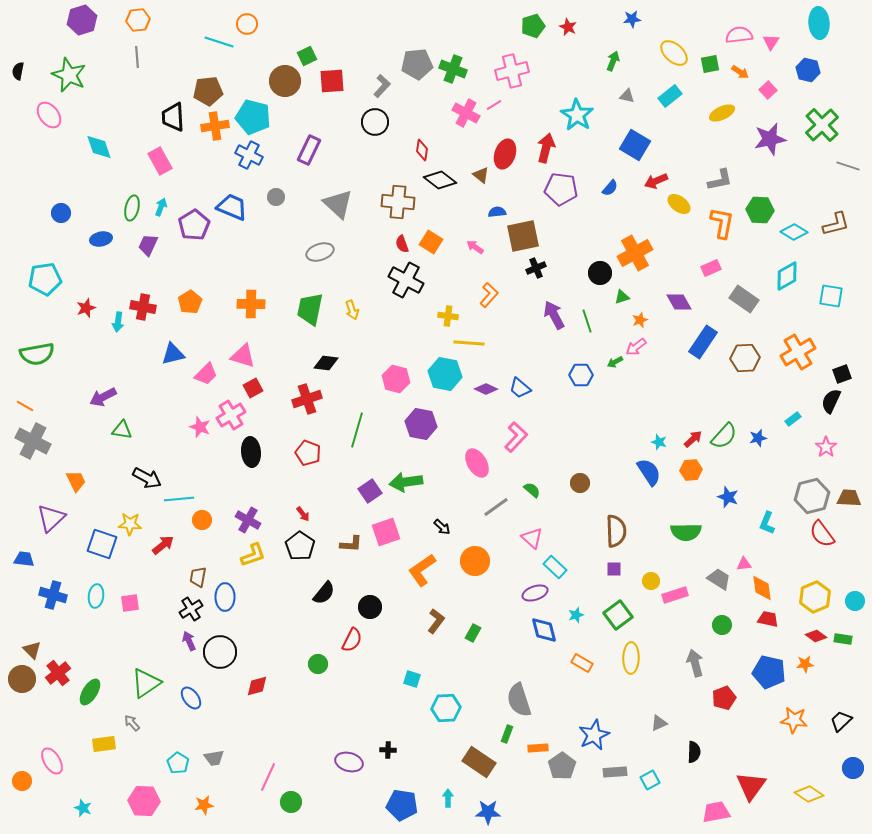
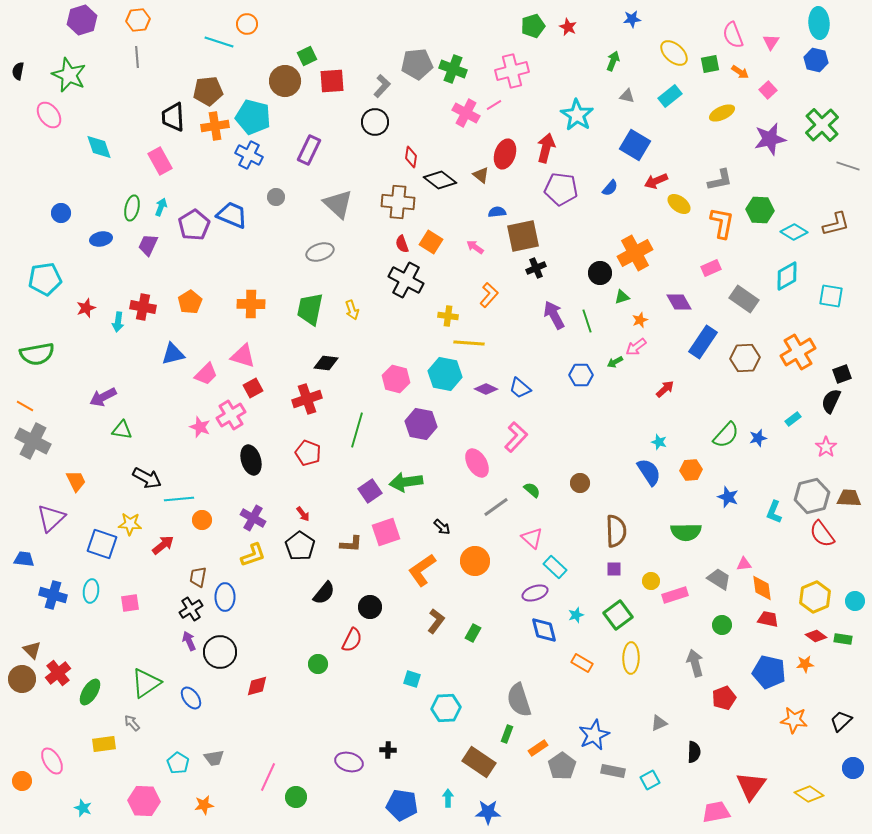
pink semicircle at (739, 35): moved 6 px left; rotated 104 degrees counterclockwise
blue hexagon at (808, 70): moved 8 px right, 10 px up
red diamond at (422, 150): moved 11 px left, 7 px down
blue trapezoid at (232, 207): moved 8 px down
green semicircle at (724, 436): moved 2 px right, 1 px up
red arrow at (693, 439): moved 28 px left, 50 px up
black ellipse at (251, 452): moved 8 px down; rotated 12 degrees counterclockwise
purple cross at (248, 520): moved 5 px right, 2 px up
cyan L-shape at (767, 523): moved 7 px right, 11 px up
cyan ellipse at (96, 596): moved 5 px left, 5 px up
orange rectangle at (538, 748): rotated 30 degrees counterclockwise
gray rectangle at (615, 772): moved 2 px left, 1 px up; rotated 15 degrees clockwise
green circle at (291, 802): moved 5 px right, 5 px up
